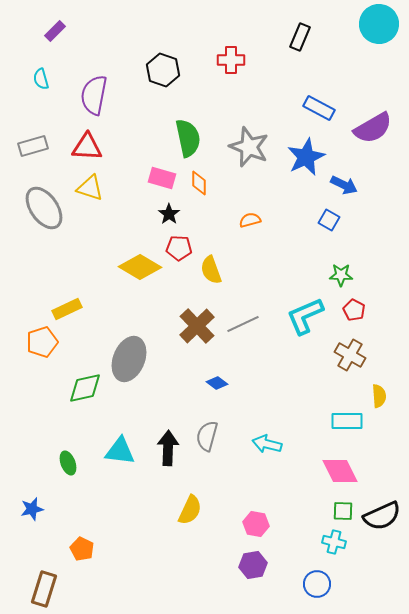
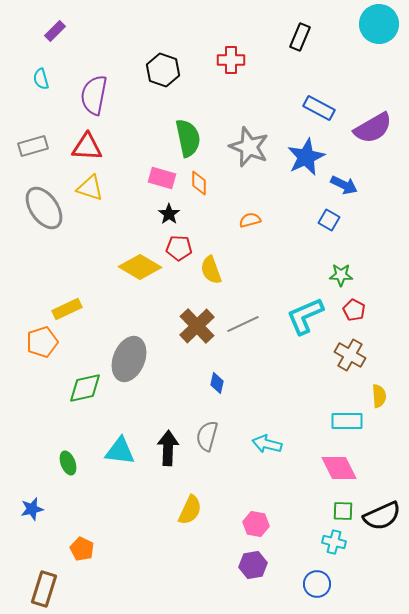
blue diamond at (217, 383): rotated 65 degrees clockwise
pink diamond at (340, 471): moved 1 px left, 3 px up
